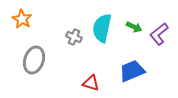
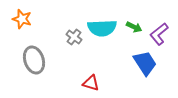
orange star: rotated 12 degrees counterclockwise
cyan semicircle: rotated 104 degrees counterclockwise
gray cross: rotated 14 degrees clockwise
gray ellipse: rotated 36 degrees counterclockwise
blue trapezoid: moved 13 px right, 8 px up; rotated 80 degrees clockwise
